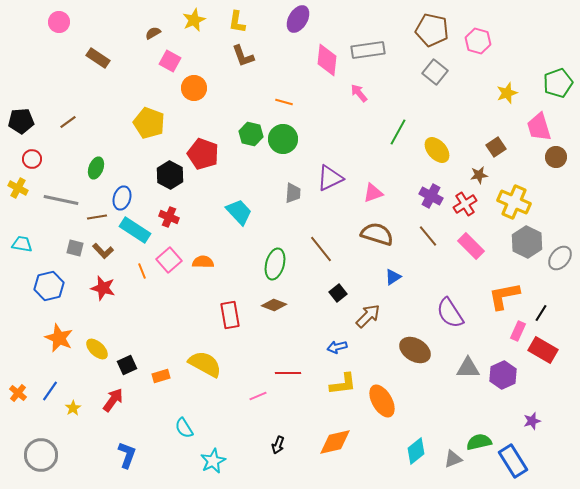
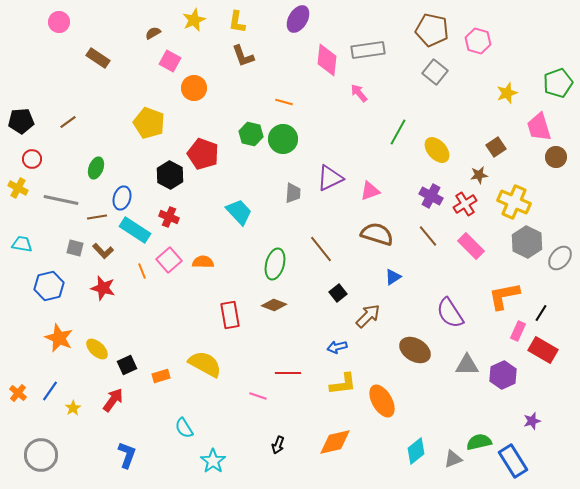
pink triangle at (373, 193): moved 3 px left, 2 px up
gray triangle at (468, 368): moved 1 px left, 3 px up
pink line at (258, 396): rotated 42 degrees clockwise
cyan star at (213, 461): rotated 10 degrees counterclockwise
